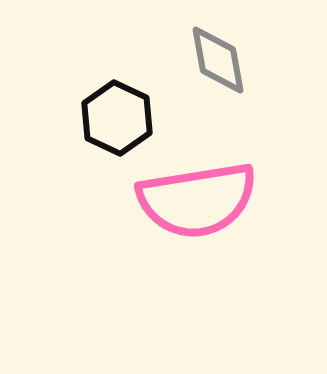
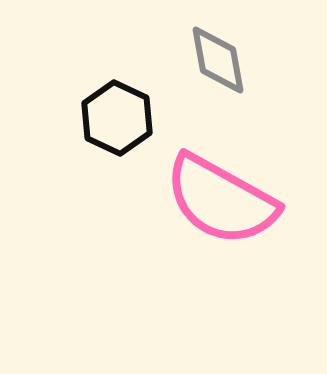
pink semicircle: moved 24 px right; rotated 38 degrees clockwise
